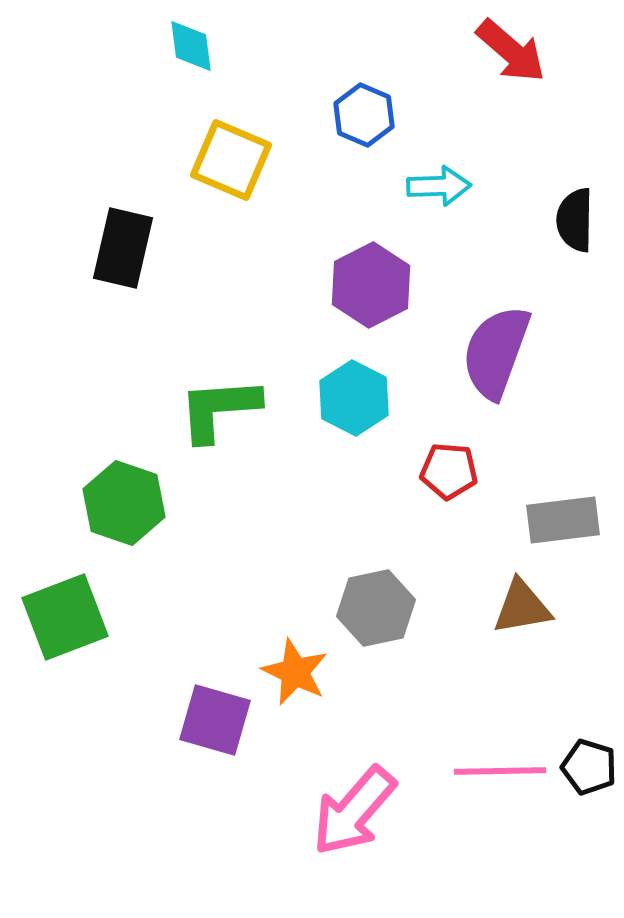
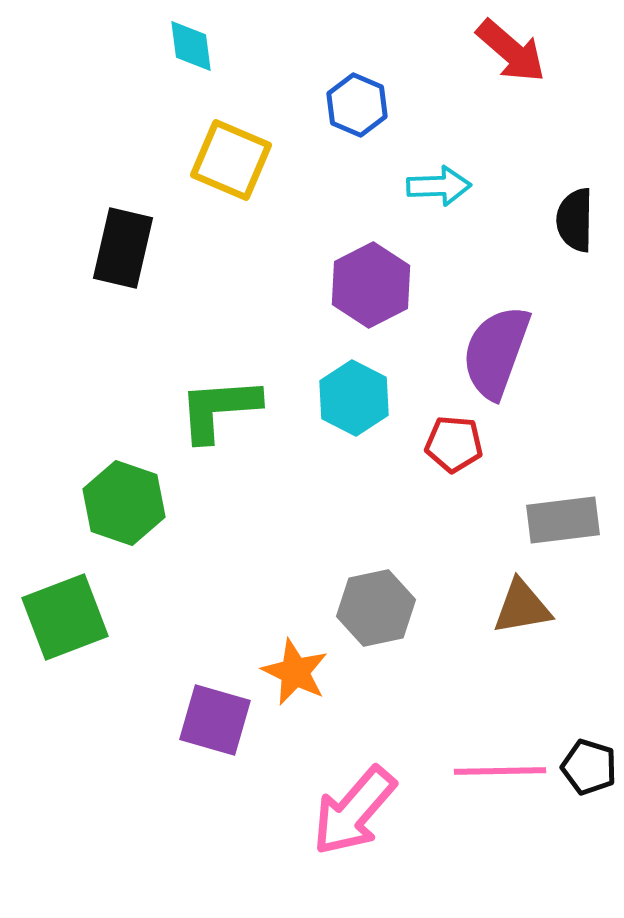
blue hexagon: moved 7 px left, 10 px up
red pentagon: moved 5 px right, 27 px up
